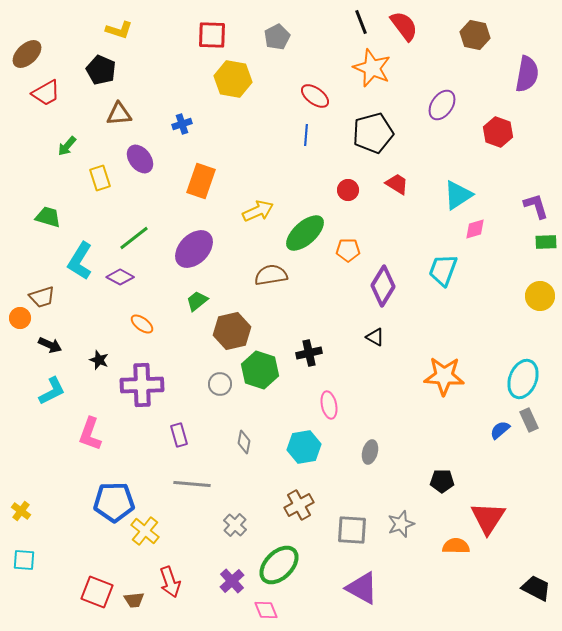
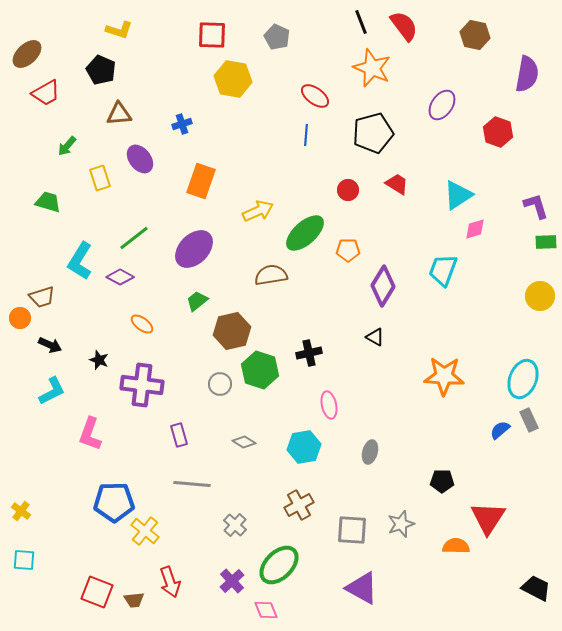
gray pentagon at (277, 37): rotated 20 degrees counterclockwise
green trapezoid at (48, 217): moved 15 px up
purple cross at (142, 385): rotated 9 degrees clockwise
gray diamond at (244, 442): rotated 70 degrees counterclockwise
